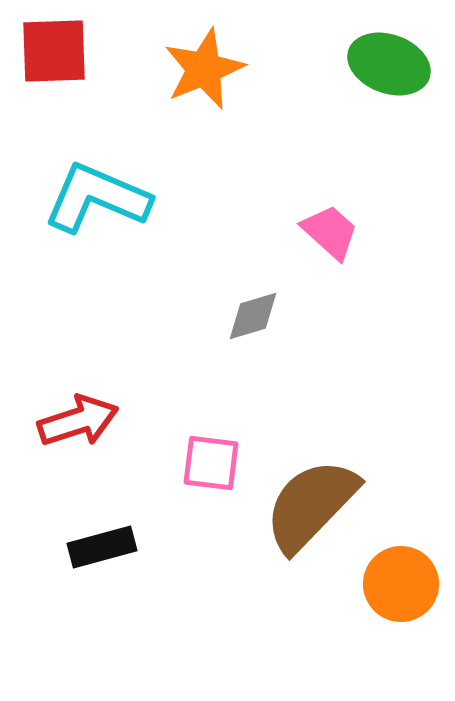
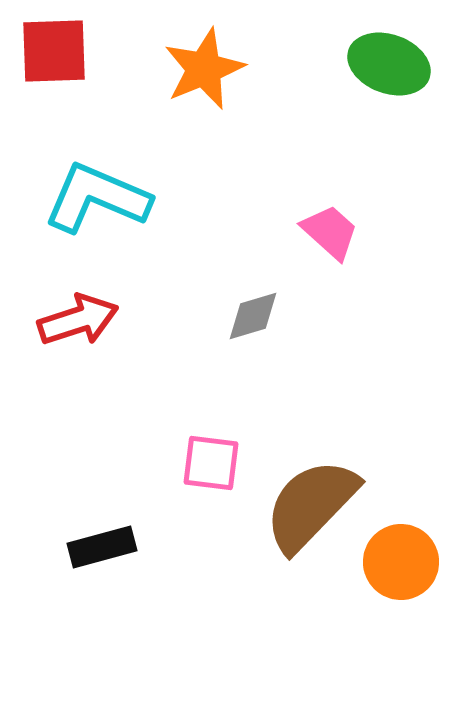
red arrow: moved 101 px up
orange circle: moved 22 px up
